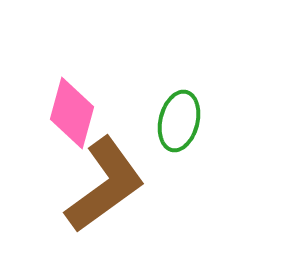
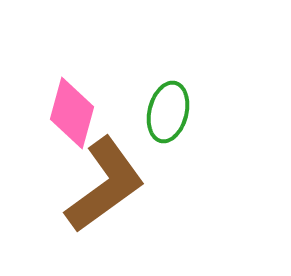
green ellipse: moved 11 px left, 9 px up
